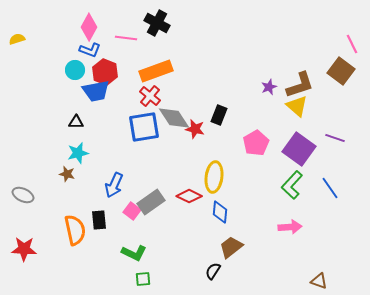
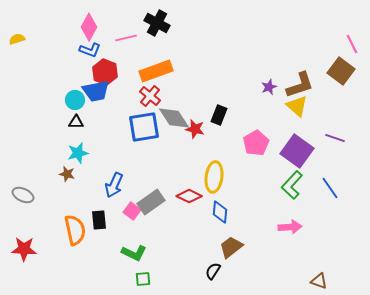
pink line at (126, 38): rotated 20 degrees counterclockwise
cyan circle at (75, 70): moved 30 px down
purple square at (299, 149): moved 2 px left, 2 px down
